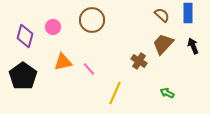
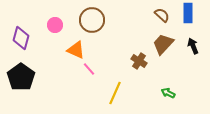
pink circle: moved 2 px right, 2 px up
purple diamond: moved 4 px left, 2 px down
orange triangle: moved 13 px right, 12 px up; rotated 36 degrees clockwise
black pentagon: moved 2 px left, 1 px down
green arrow: moved 1 px right
